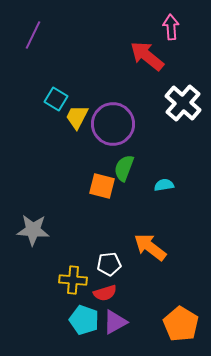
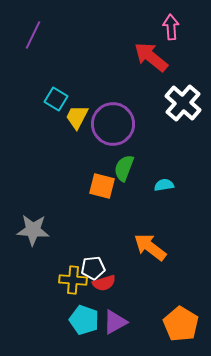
red arrow: moved 4 px right, 1 px down
white pentagon: moved 16 px left, 4 px down
red semicircle: moved 1 px left, 10 px up
